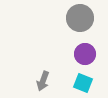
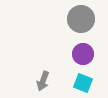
gray circle: moved 1 px right, 1 px down
purple circle: moved 2 px left
